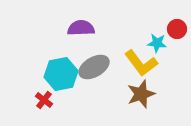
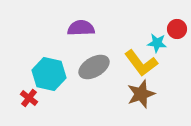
cyan hexagon: moved 12 px left; rotated 24 degrees clockwise
red cross: moved 15 px left, 2 px up
